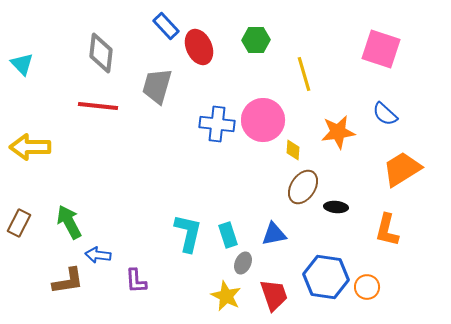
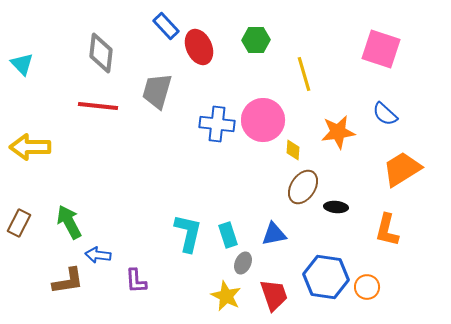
gray trapezoid: moved 5 px down
